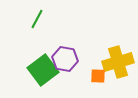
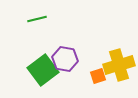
green line: rotated 48 degrees clockwise
yellow cross: moved 1 px right, 3 px down
orange square: rotated 21 degrees counterclockwise
